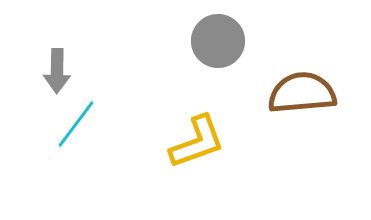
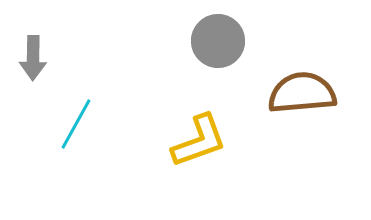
gray arrow: moved 24 px left, 13 px up
cyan line: rotated 8 degrees counterclockwise
yellow L-shape: moved 2 px right, 1 px up
